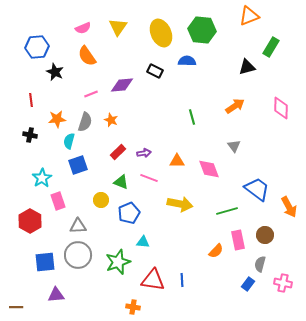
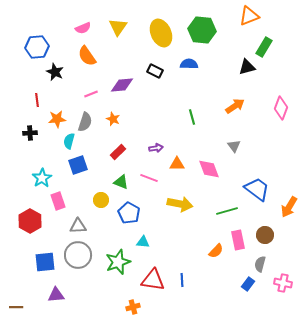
green rectangle at (271, 47): moved 7 px left
blue semicircle at (187, 61): moved 2 px right, 3 px down
red line at (31, 100): moved 6 px right
pink diamond at (281, 108): rotated 20 degrees clockwise
orange star at (111, 120): moved 2 px right, 1 px up
black cross at (30, 135): moved 2 px up; rotated 16 degrees counterclockwise
purple arrow at (144, 153): moved 12 px right, 5 px up
orange triangle at (177, 161): moved 3 px down
orange arrow at (289, 207): rotated 60 degrees clockwise
blue pentagon at (129, 213): rotated 20 degrees counterclockwise
orange cross at (133, 307): rotated 24 degrees counterclockwise
